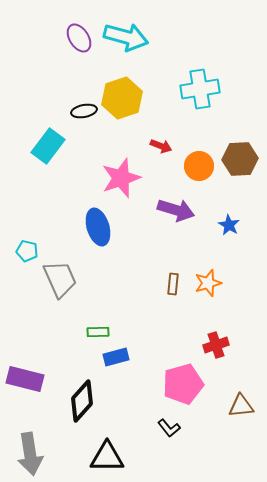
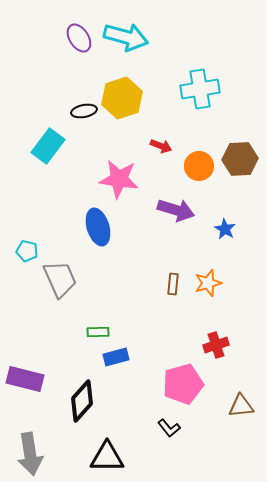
pink star: moved 2 px left, 1 px down; rotated 27 degrees clockwise
blue star: moved 4 px left, 4 px down
